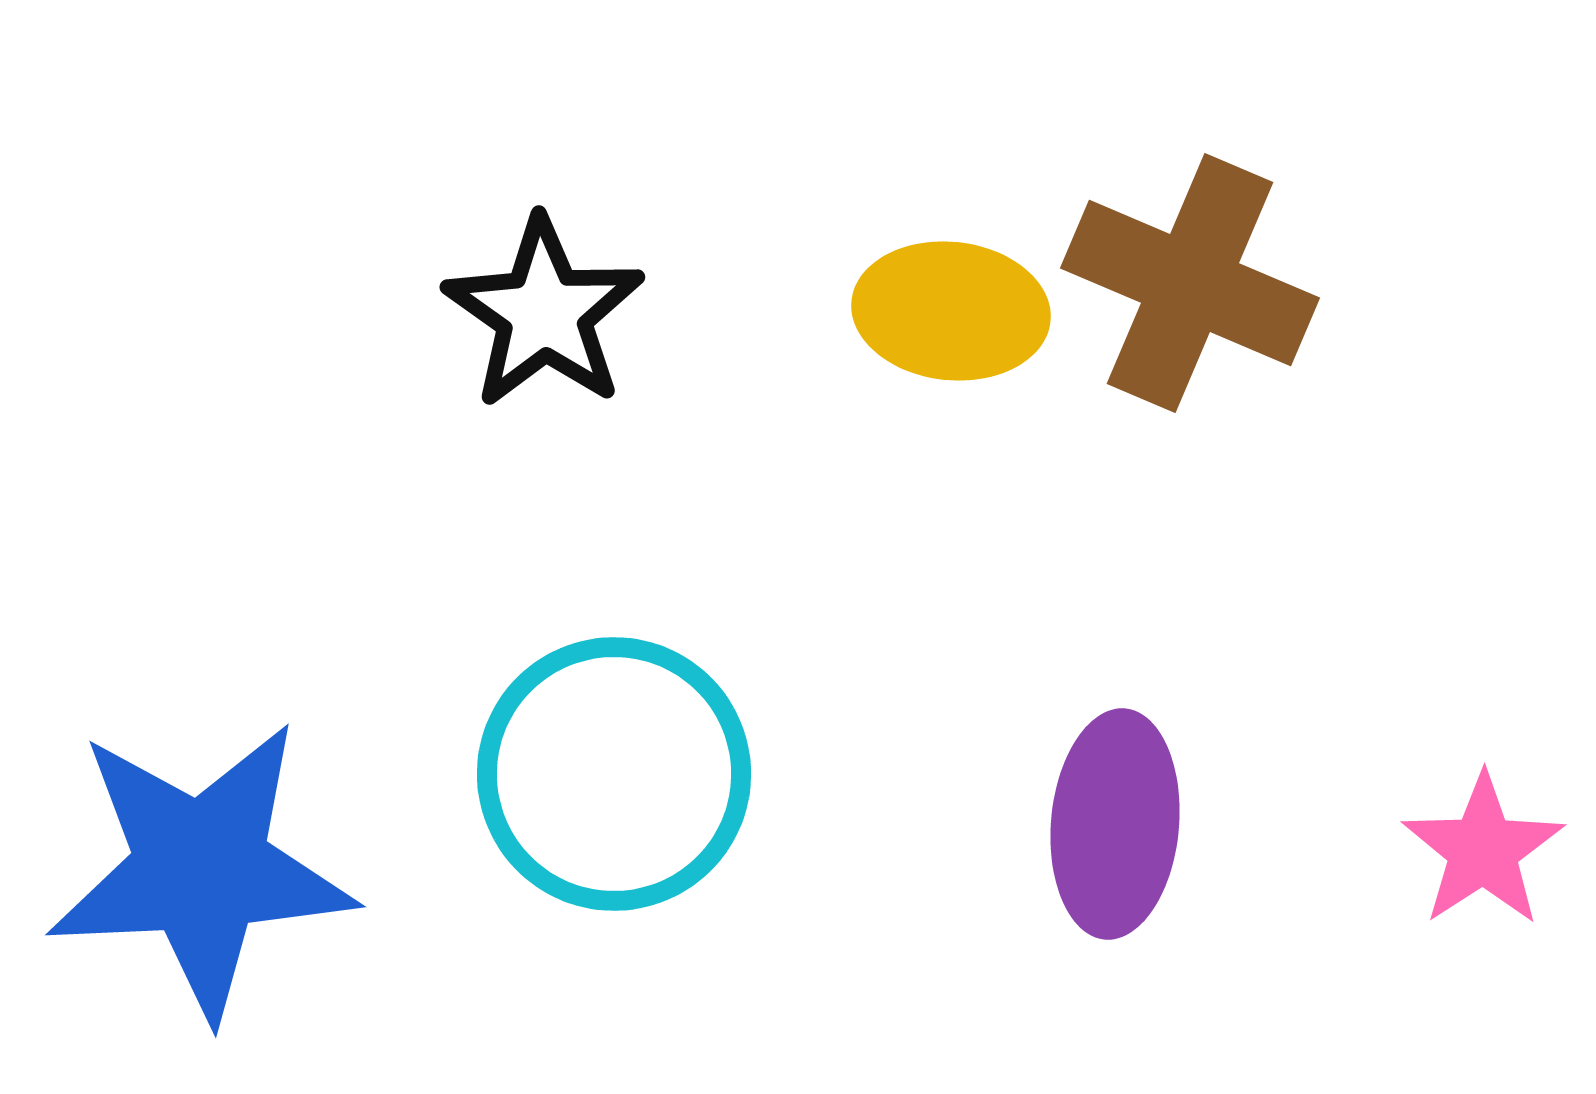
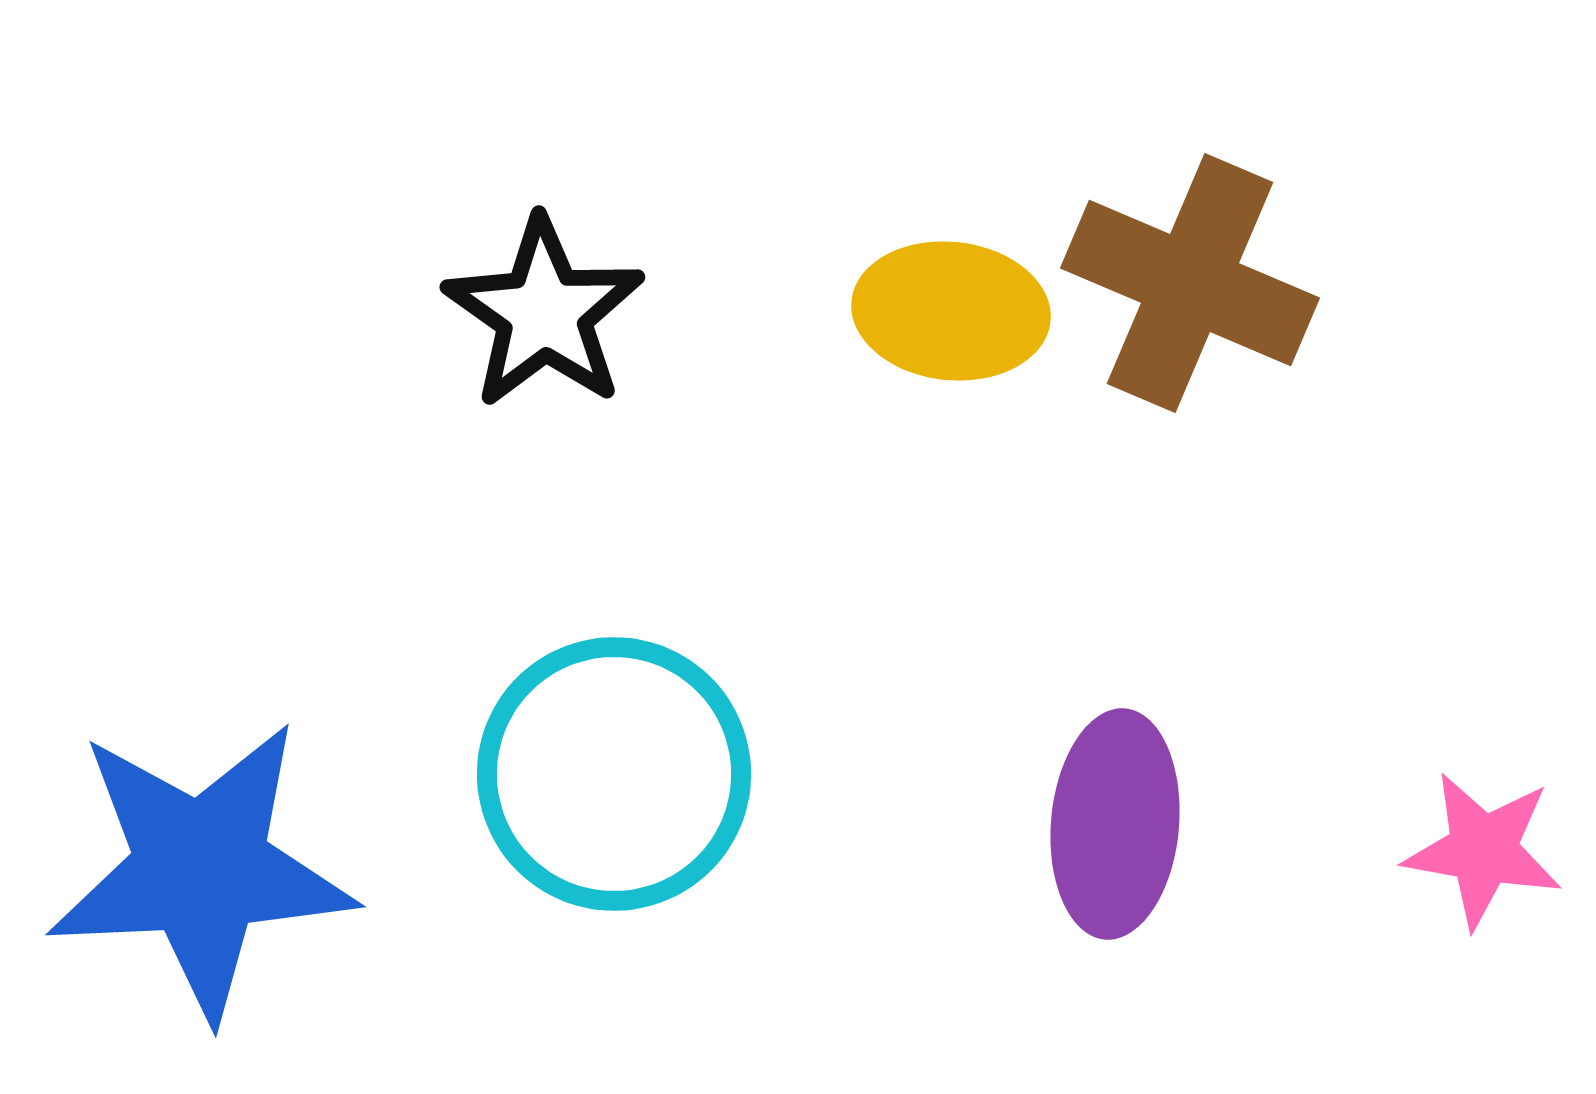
pink star: rotated 29 degrees counterclockwise
